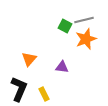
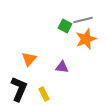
gray line: moved 1 px left
